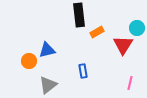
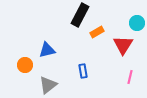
black rectangle: moved 1 px right; rotated 35 degrees clockwise
cyan circle: moved 5 px up
orange circle: moved 4 px left, 4 px down
pink line: moved 6 px up
